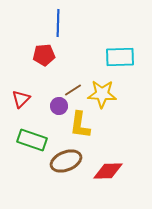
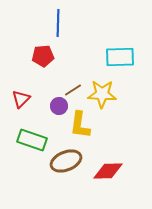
red pentagon: moved 1 px left, 1 px down
